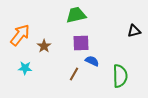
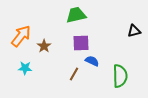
orange arrow: moved 1 px right, 1 px down
